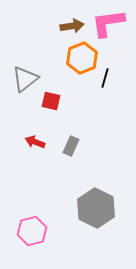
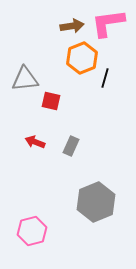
gray triangle: rotated 32 degrees clockwise
gray hexagon: moved 6 px up; rotated 12 degrees clockwise
